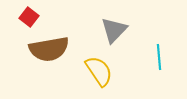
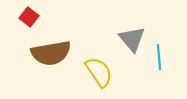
gray triangle: moved 18 px right, 9 px down; rotated 24 degrees counterclockwise
brown semicircle: moved 2 px right, 4 px down
yellow semicircle: moved 1 px down
